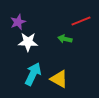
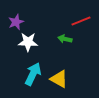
purple star: moved 2 px left
